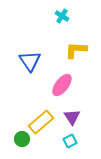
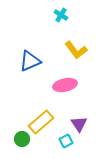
cyan cross: moved 1 px left, 1 px up
yellow L-shape: rotated 130 degrees counterclockwise
blue triangle: rotated 40 degrees clockwise
pink ellipse: moved 3 px right; rotated 40 degrees clockwise
purple triangle: moved 7 px right, 7 px down
cyan square: moved 4 px left
